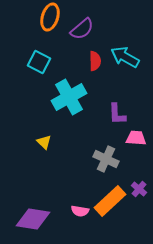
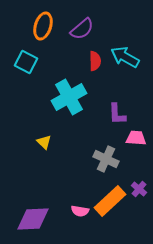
orange ellipse: moved 7 px left, 9 px down
cyan square: moved 13 px left
purple diamond: rotated 12 degrees counterclockwise
